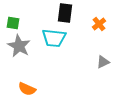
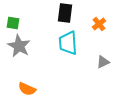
cyan trapezoid: moved 14 px right, 5 px down; rotated 80 degrees clockwise
